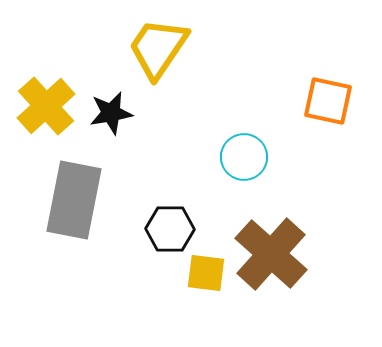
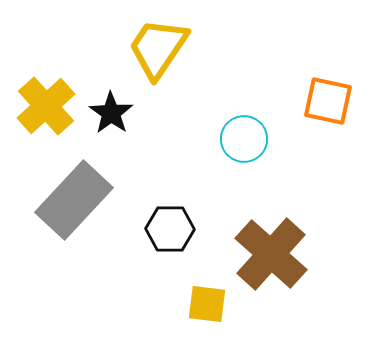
black star: rotated 27 degrees counterclockwise
cyan circle: moved 18 px up
gray rectangle: rotated 32 degrees clockwise
yellow square: moved 1 px right, 31 px down
